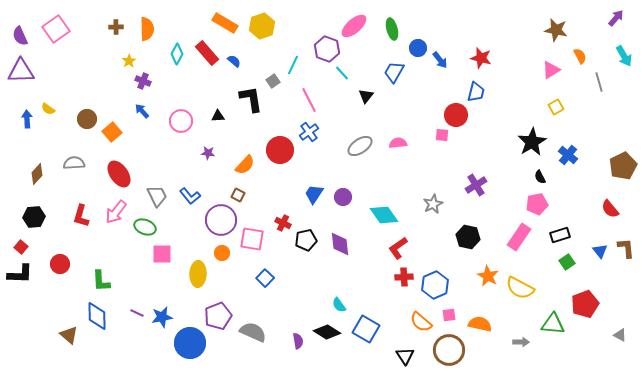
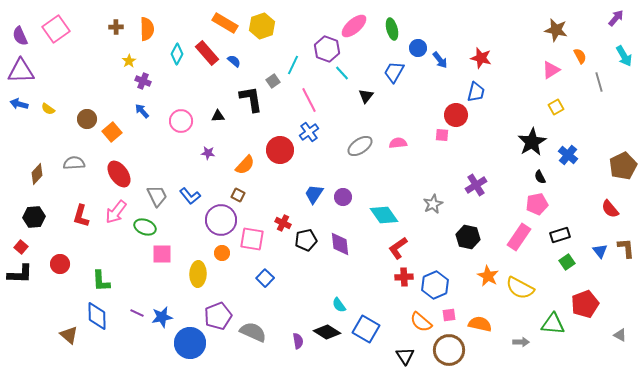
blue arrow at (27, 119): moved 8 px left, 15 px up; rotated 72 degrees counterclockwise
